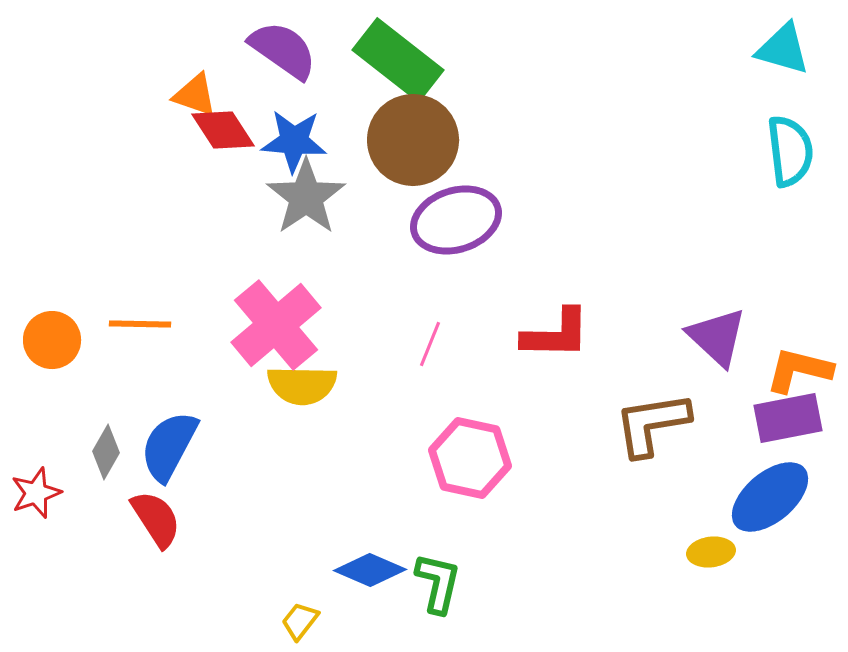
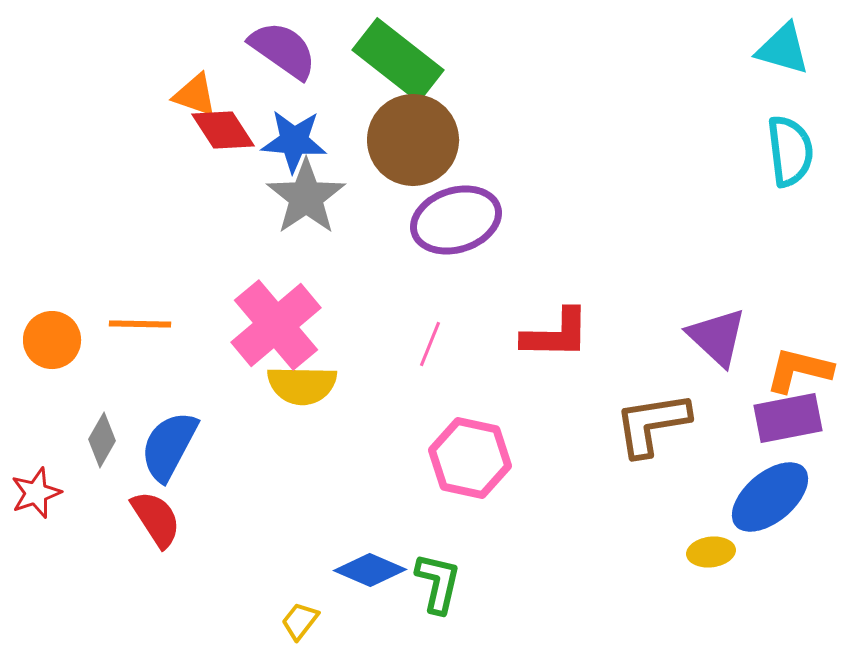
gray diamond: moved 4 px left, 12 px up
